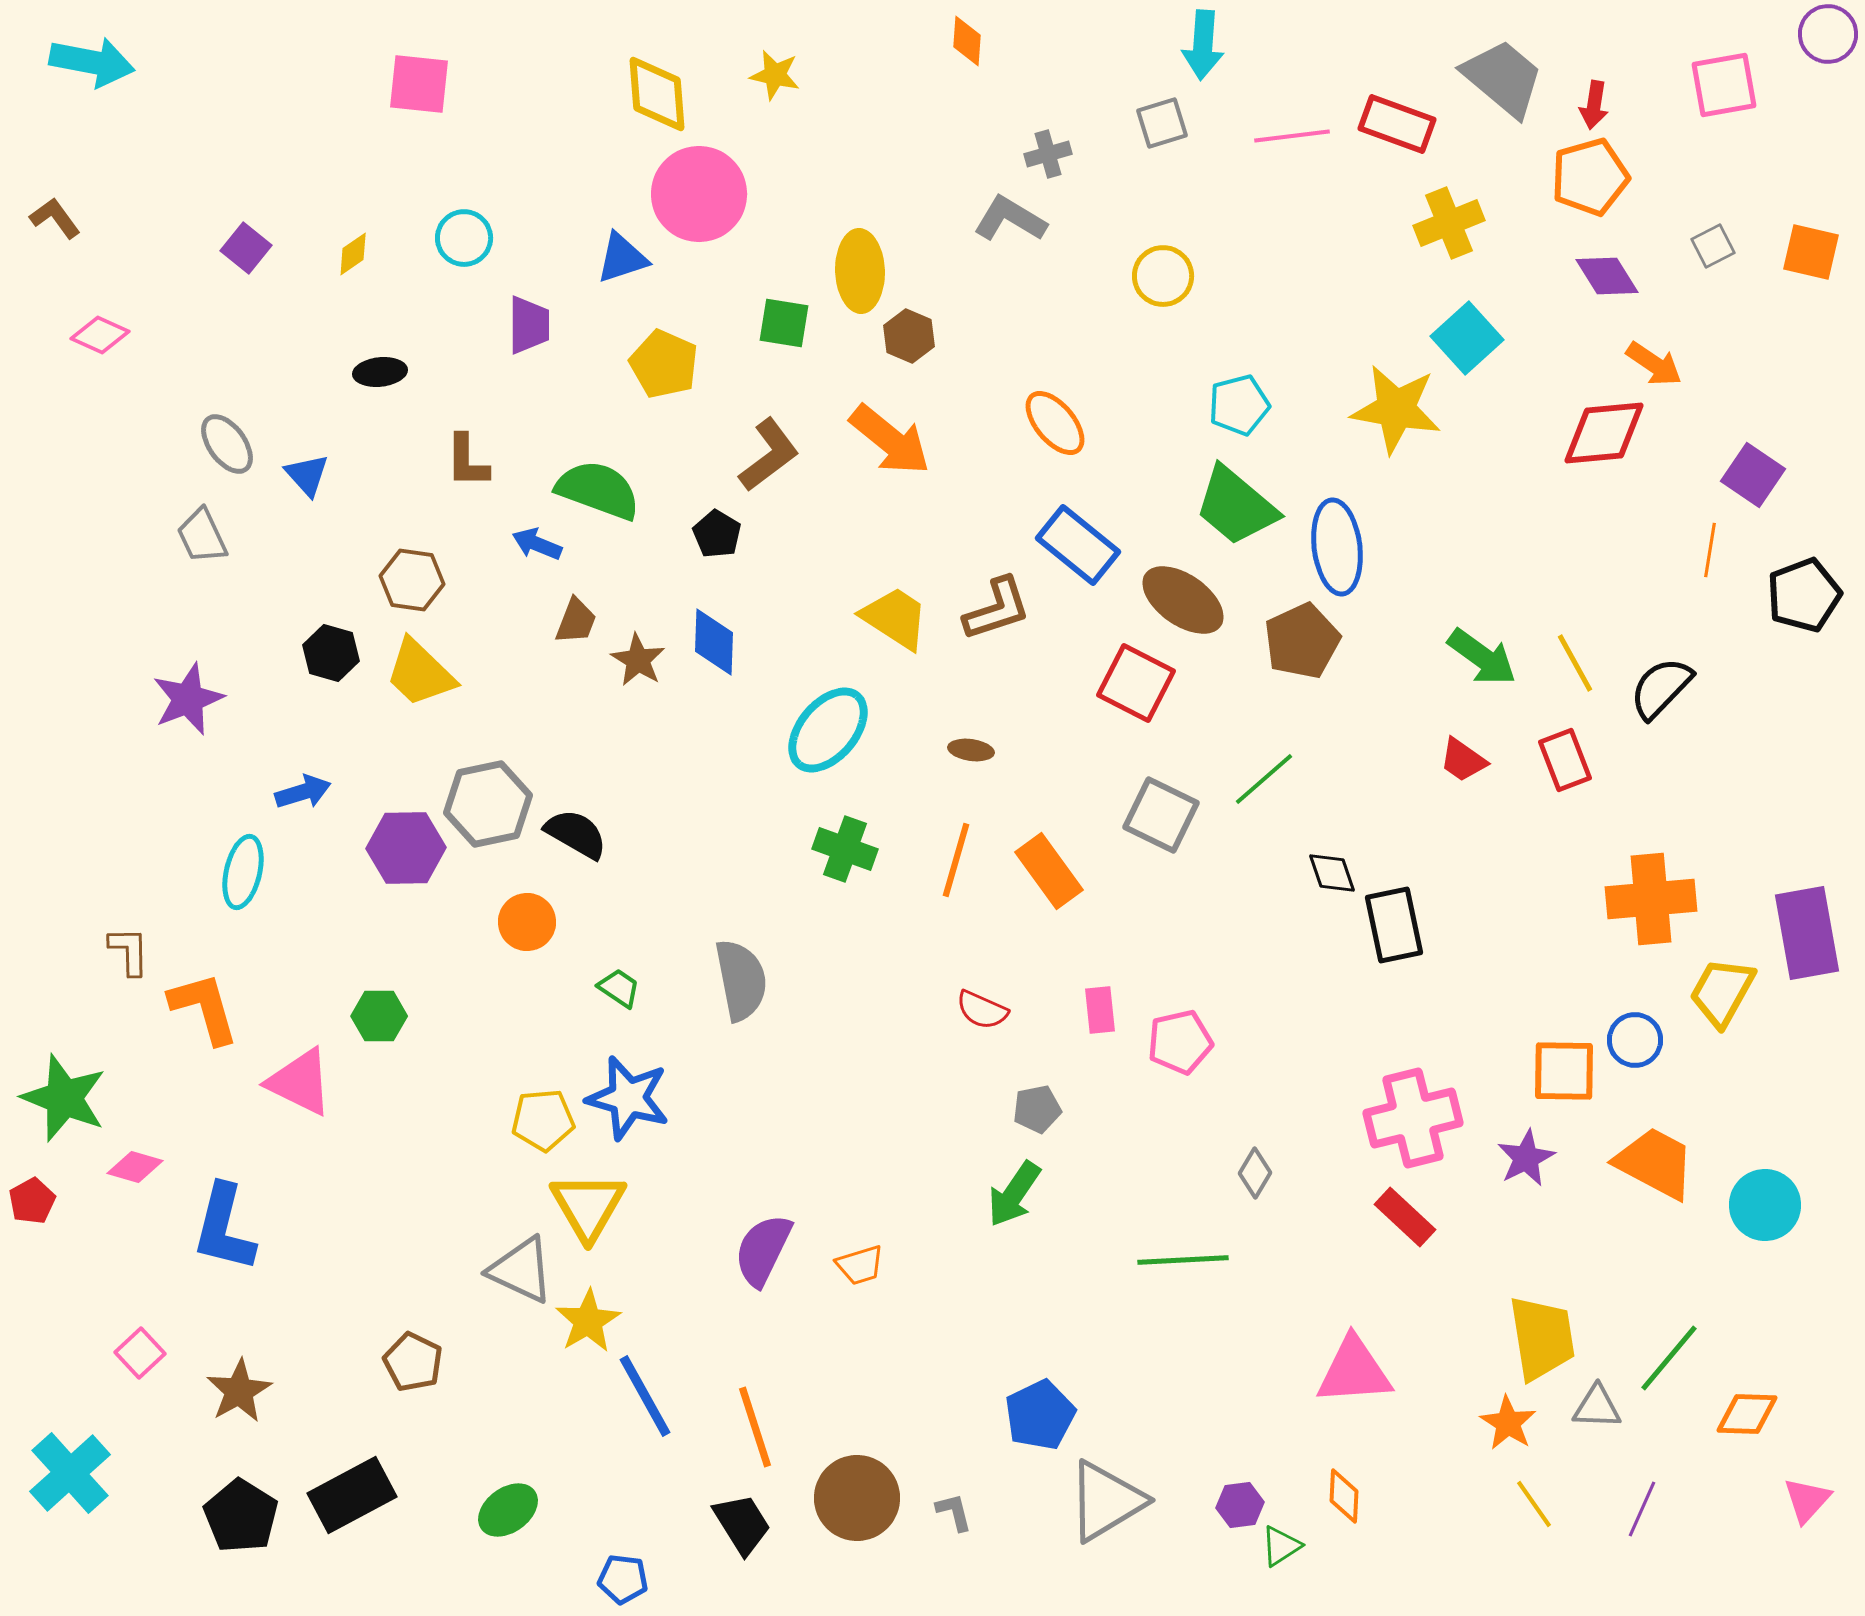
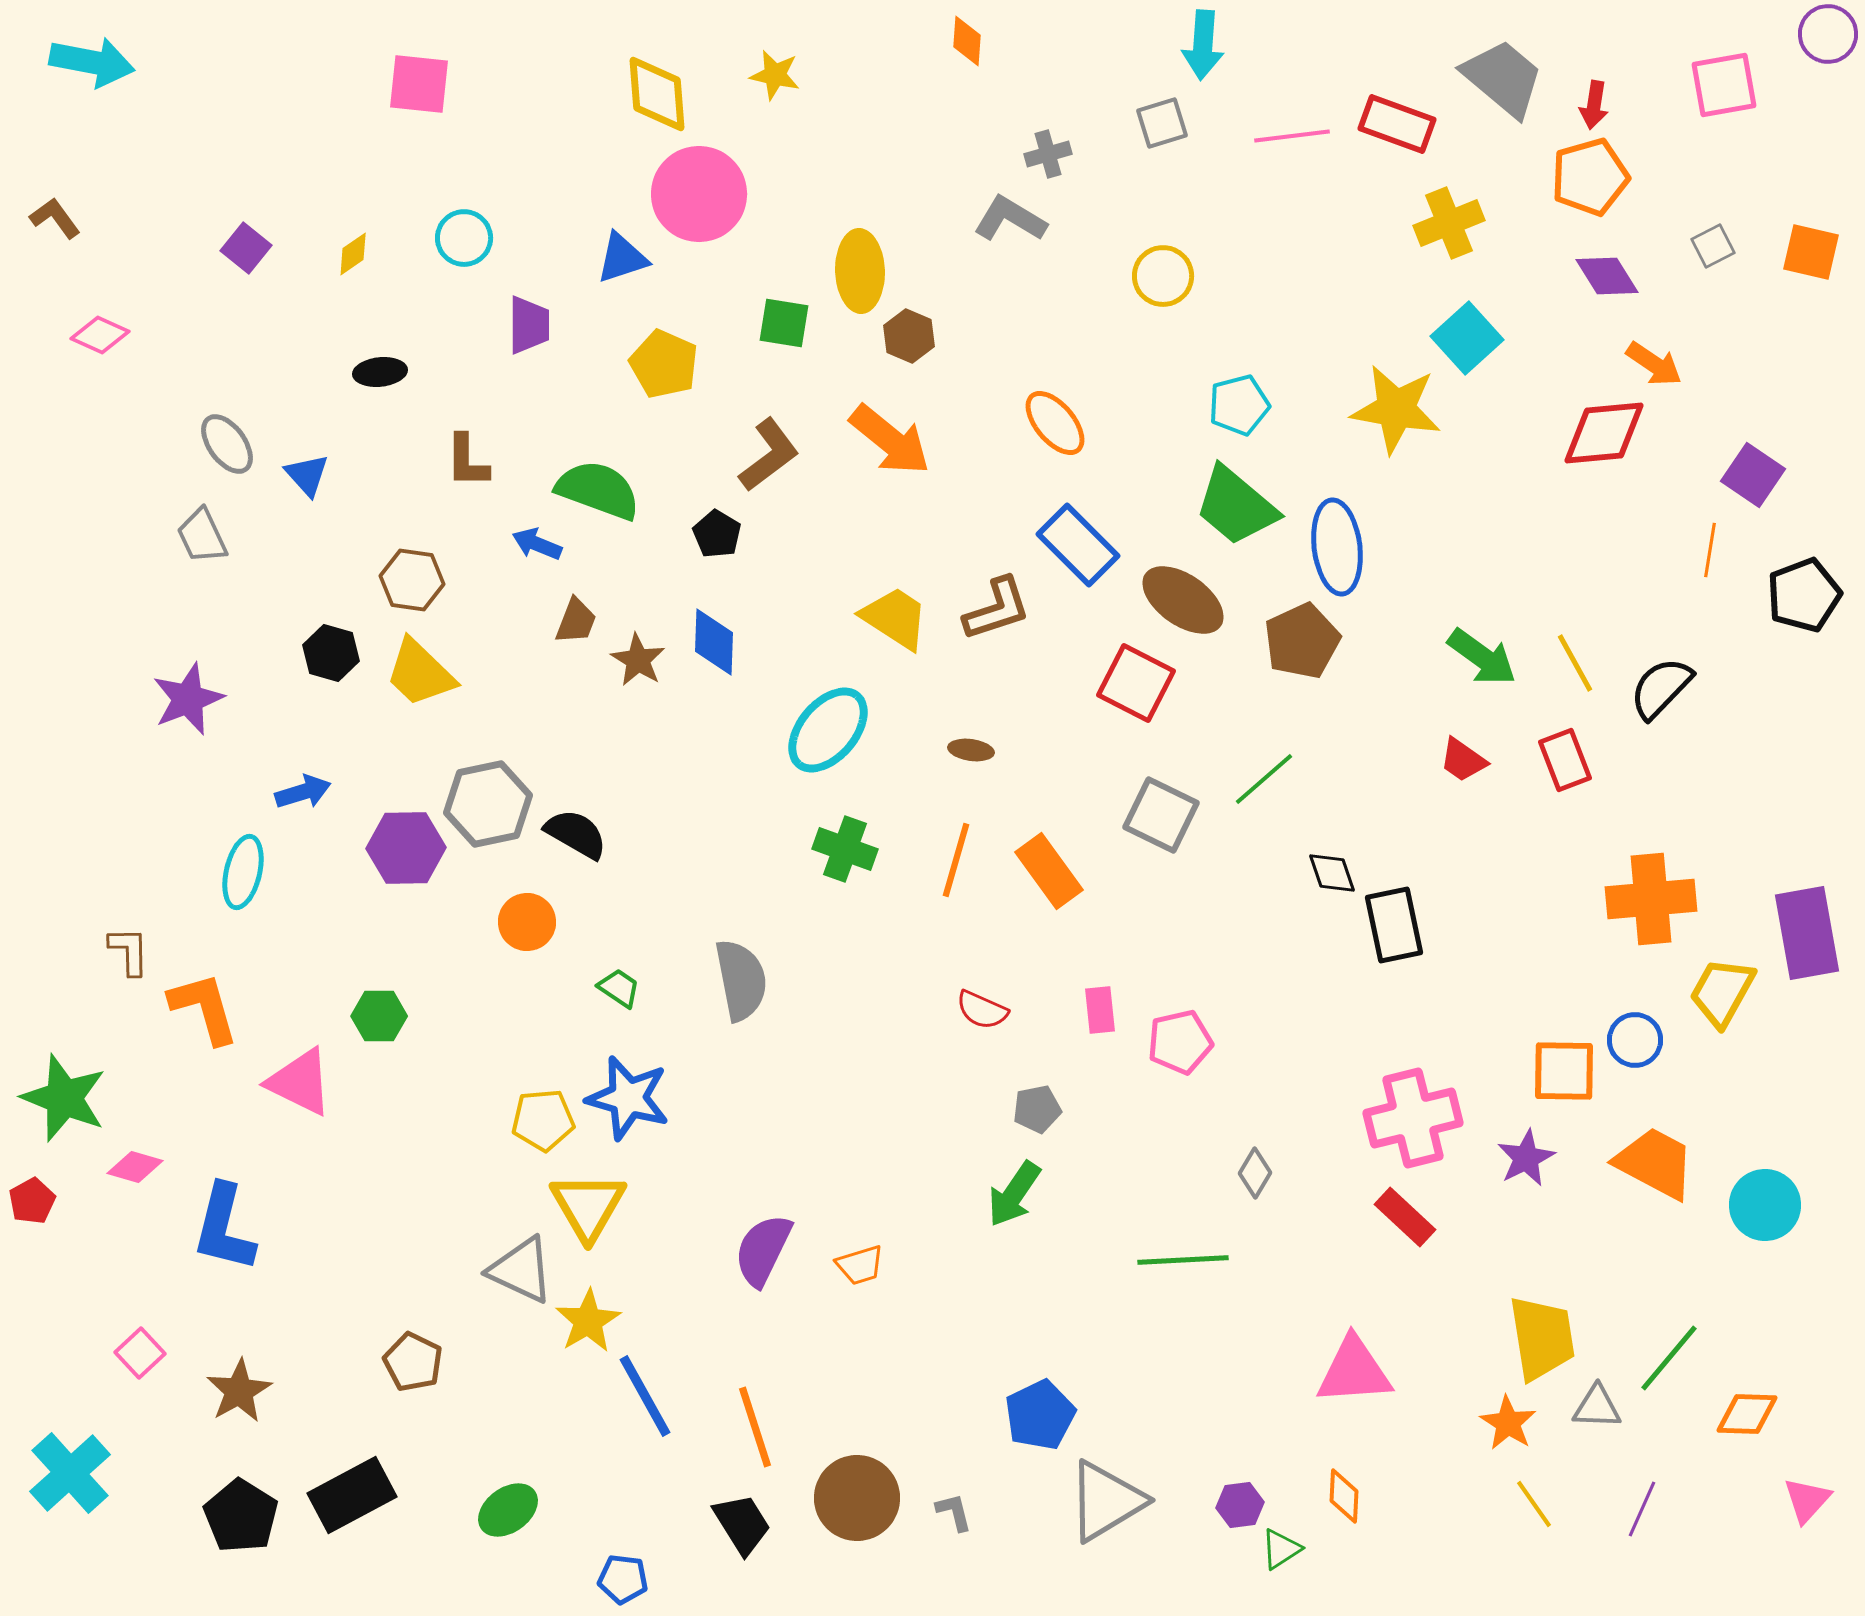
blue rectangle at (1078, 545): rotated 6 degrees clockwise
green triangle at (1281, 1546): moved 3 px down
